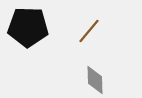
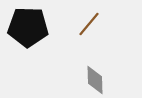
brown line: moved 7 px up
